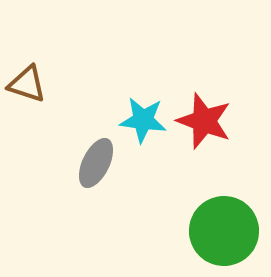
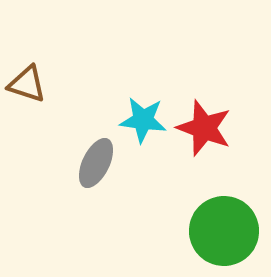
red star: moved 7 px down
